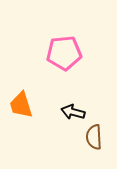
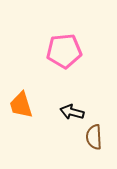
pink pentagon: moved 2 px up
black arrow: moved 1 px left
